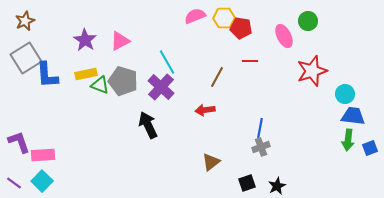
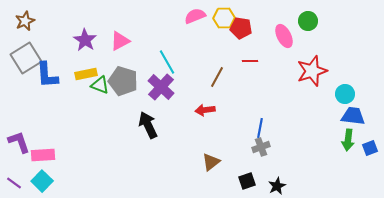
black square: moved 2 px up
